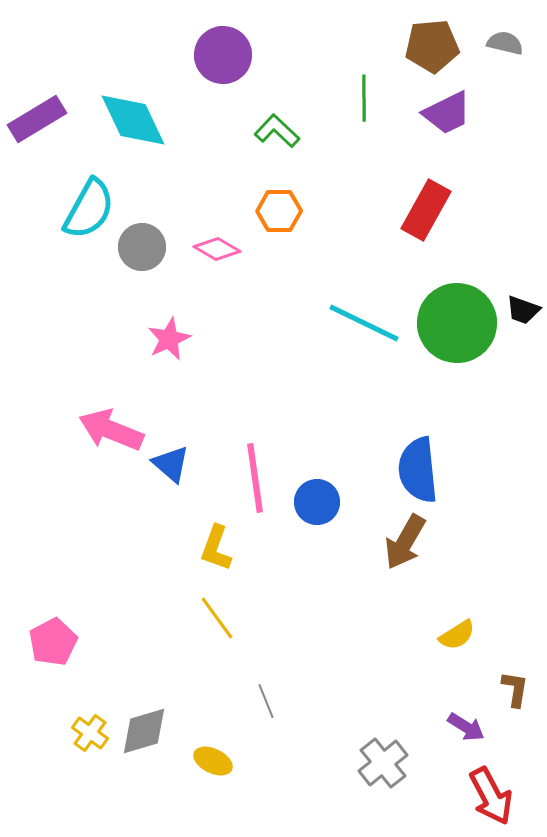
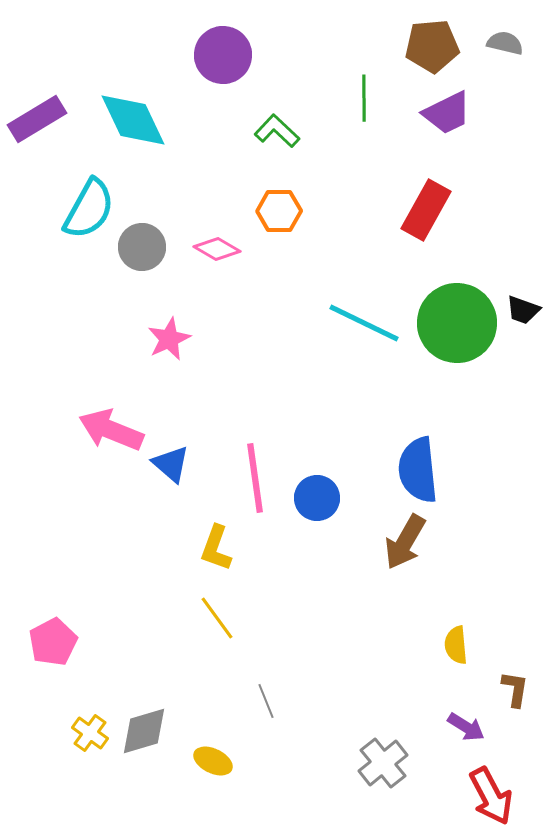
blue circle: moved 4 px up
yellow semicircle: moved 1 px left, 10 px down; rotated 117 degrees clockwise
